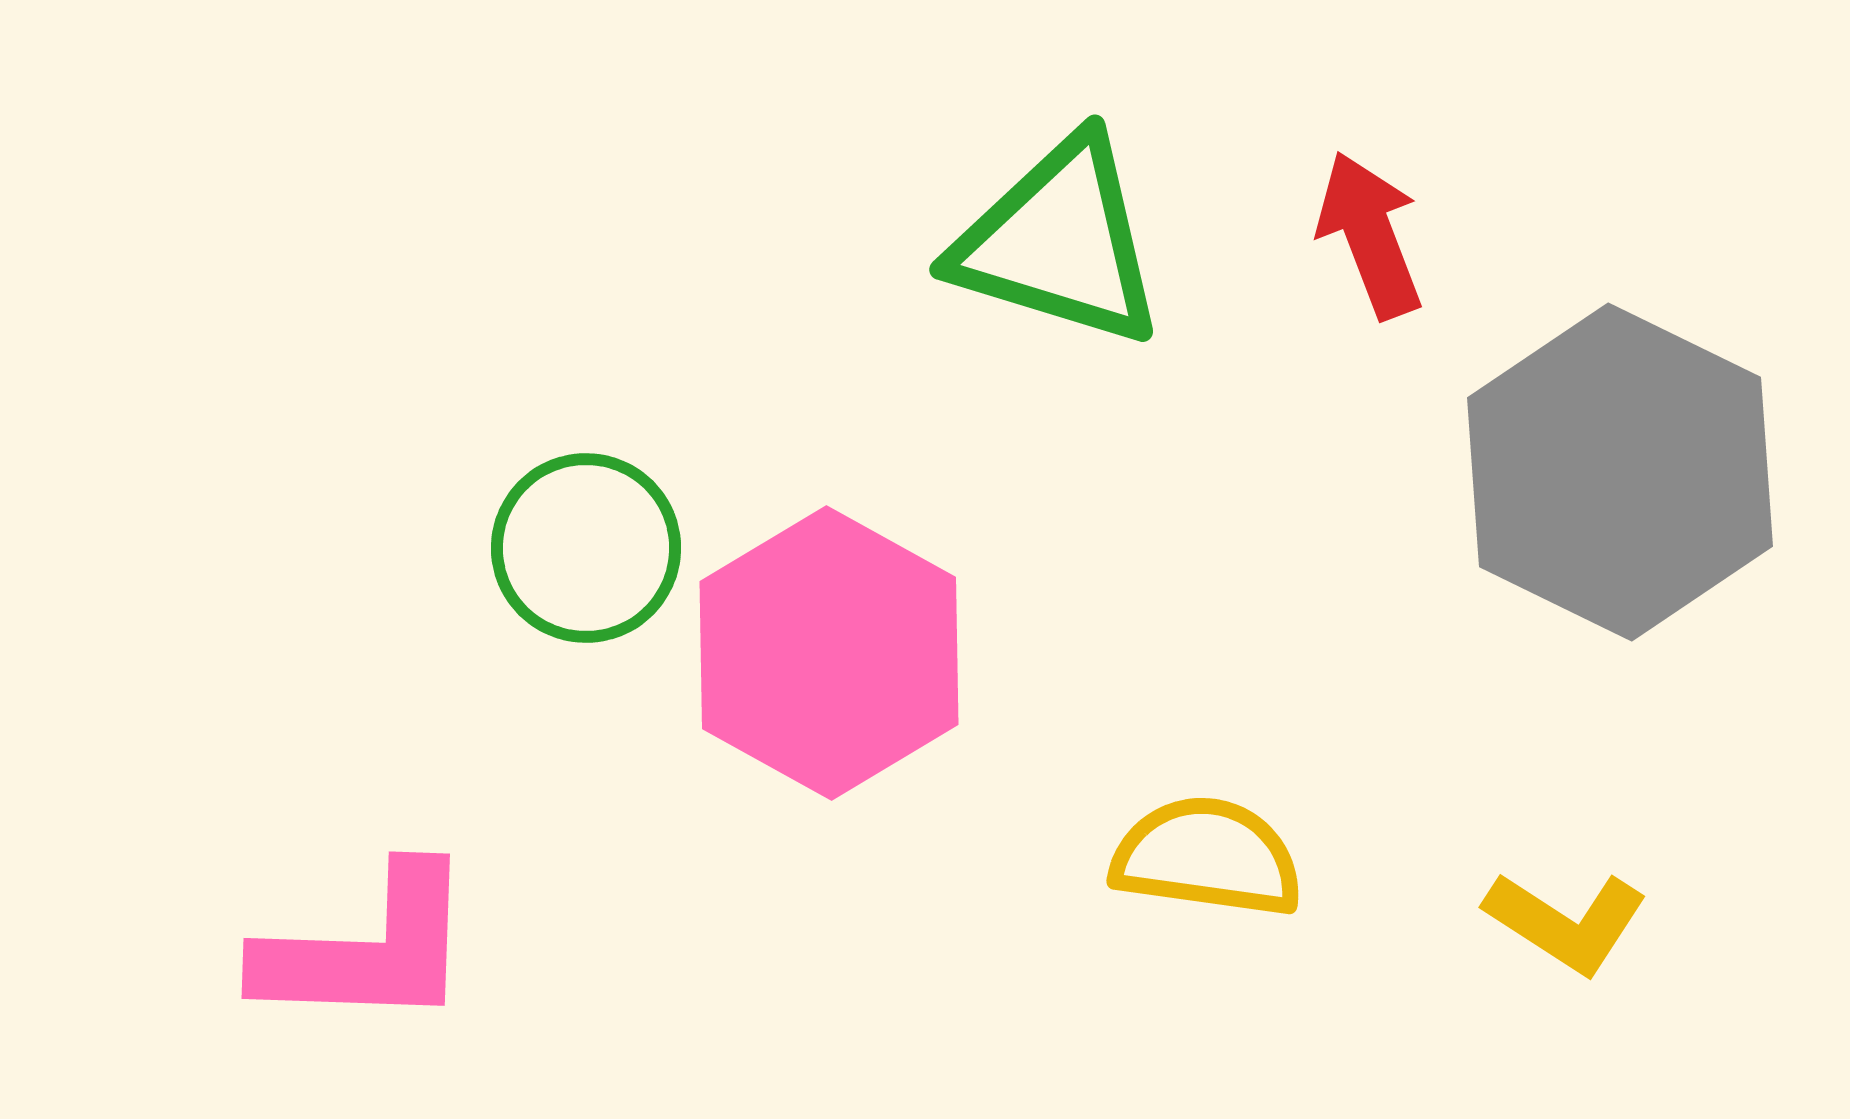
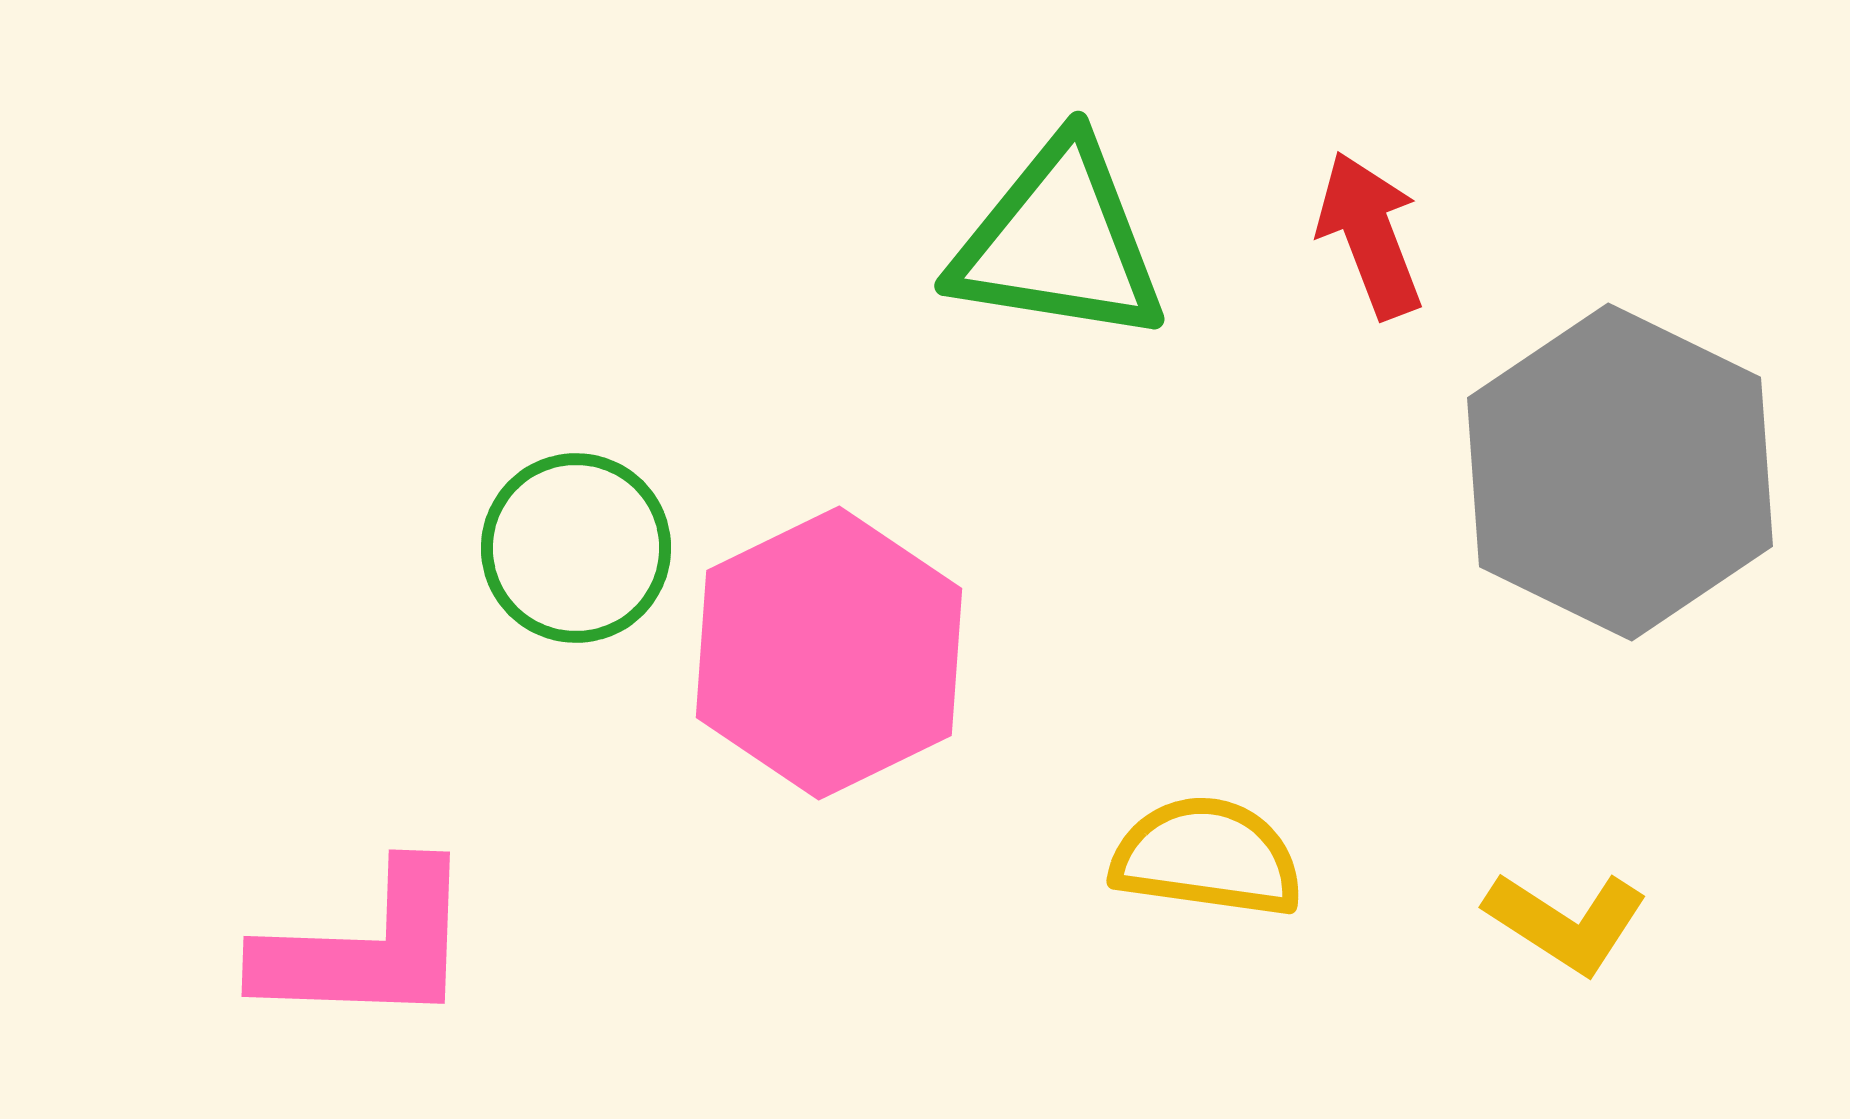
green triangle: rotated 8 degrees counterclockwise
green circle: moved 10 px left
pink hexagon: rotated 5 degrees clockwise
pink L-shape: moved 2 px up
